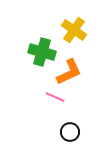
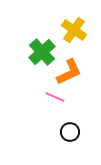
green cross: rotated 32 degrees clockwise
